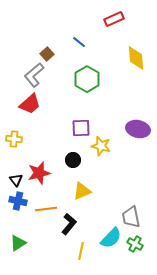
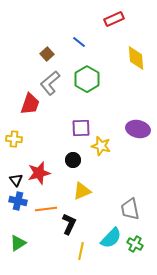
gray L-shape: moved 16 px right, 8 px down
red trapezoid: rotated 30 degrees counterclockwise
gray trapezoid: moved 1 px left, 8 px up
black L-shape: rotated 15 degrees counterclockwise
